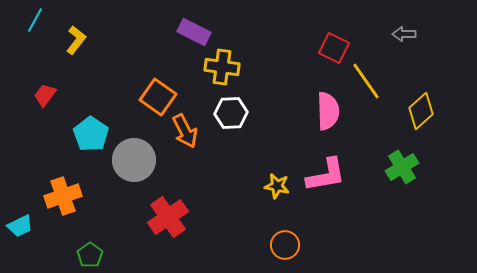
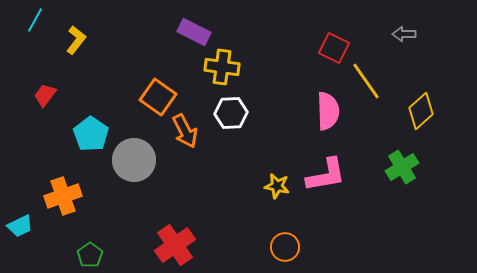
red cross: moved 7 px right, 28 px down
orange circle: moved 2 px down
